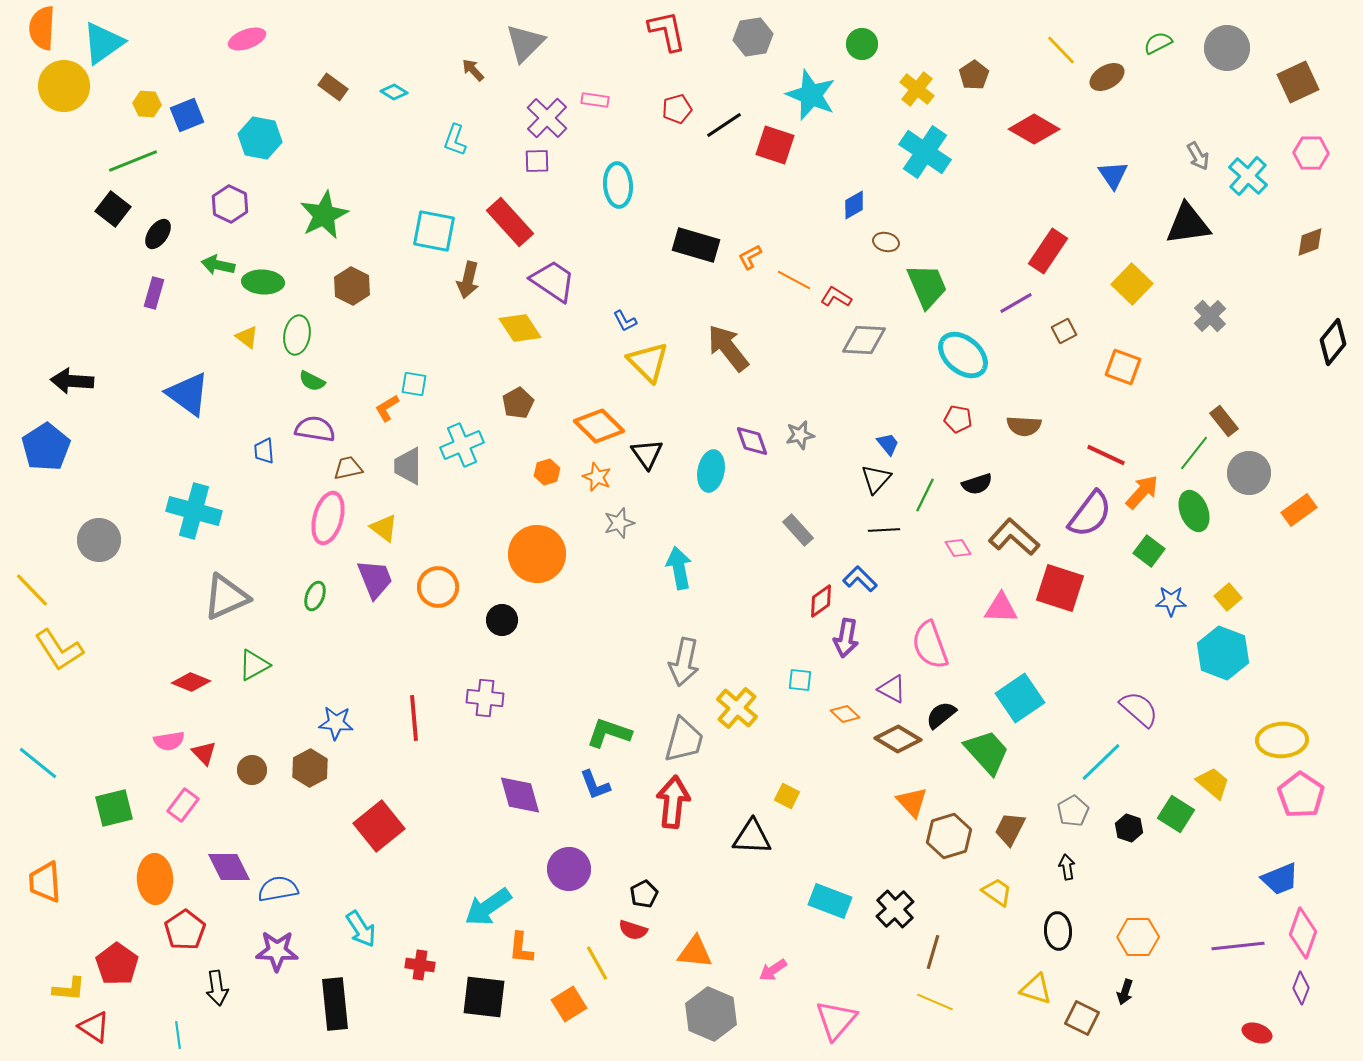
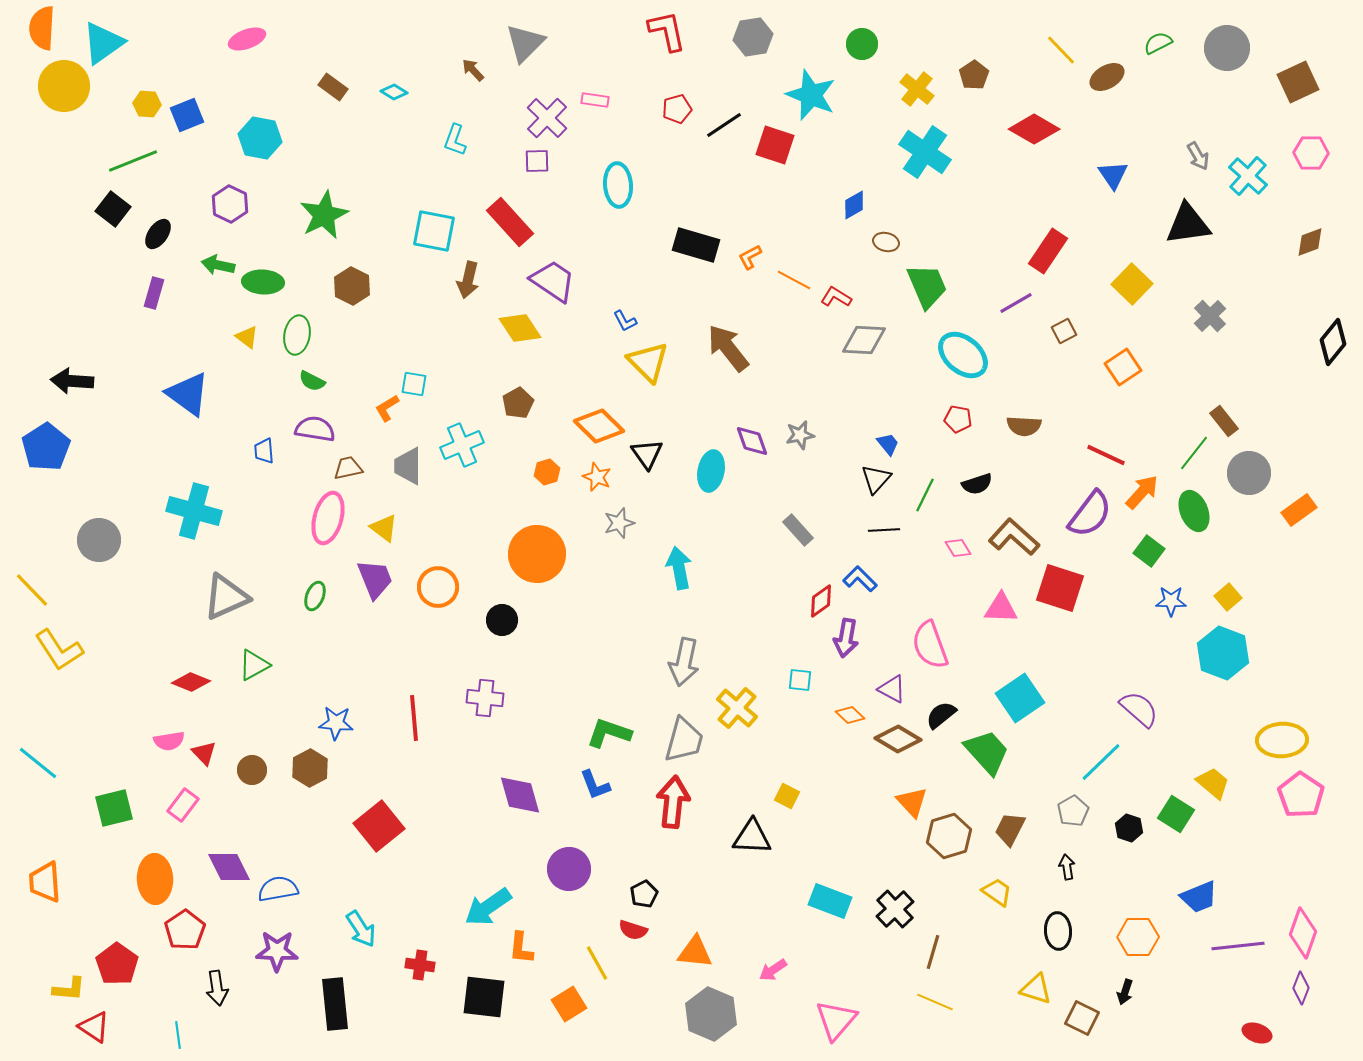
orange square at (1123, 367): rotated 36 degrees clockwise
orange diamond at (845, 714): moved 5 px right, 1 px down
blue trapezoid at (1280, 879): moved 81 px left, 18 px down
